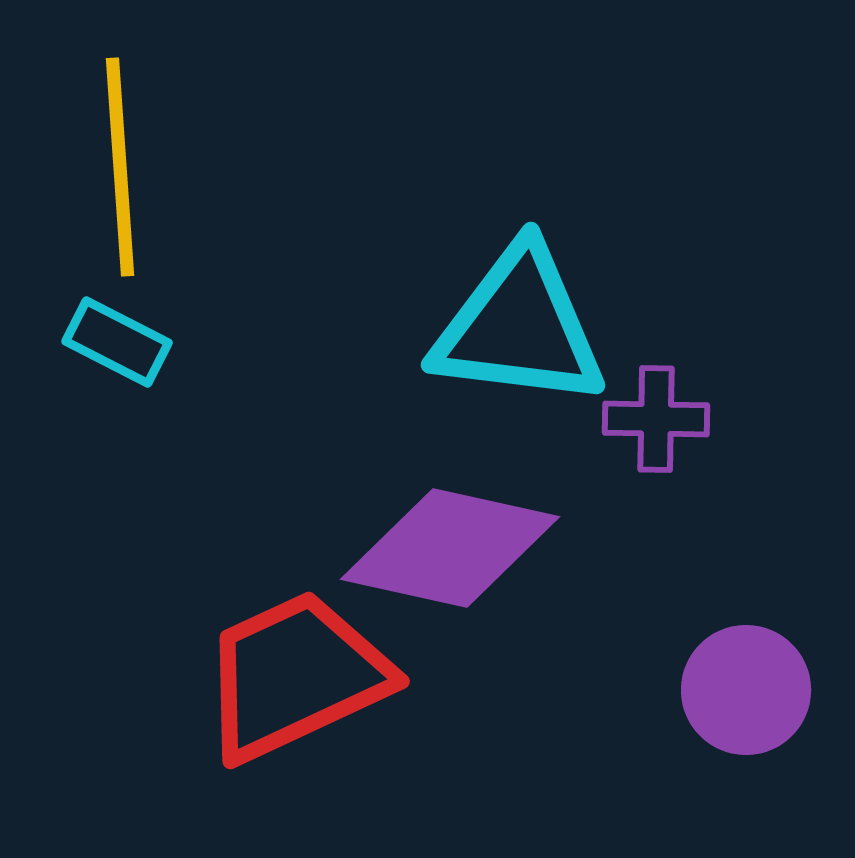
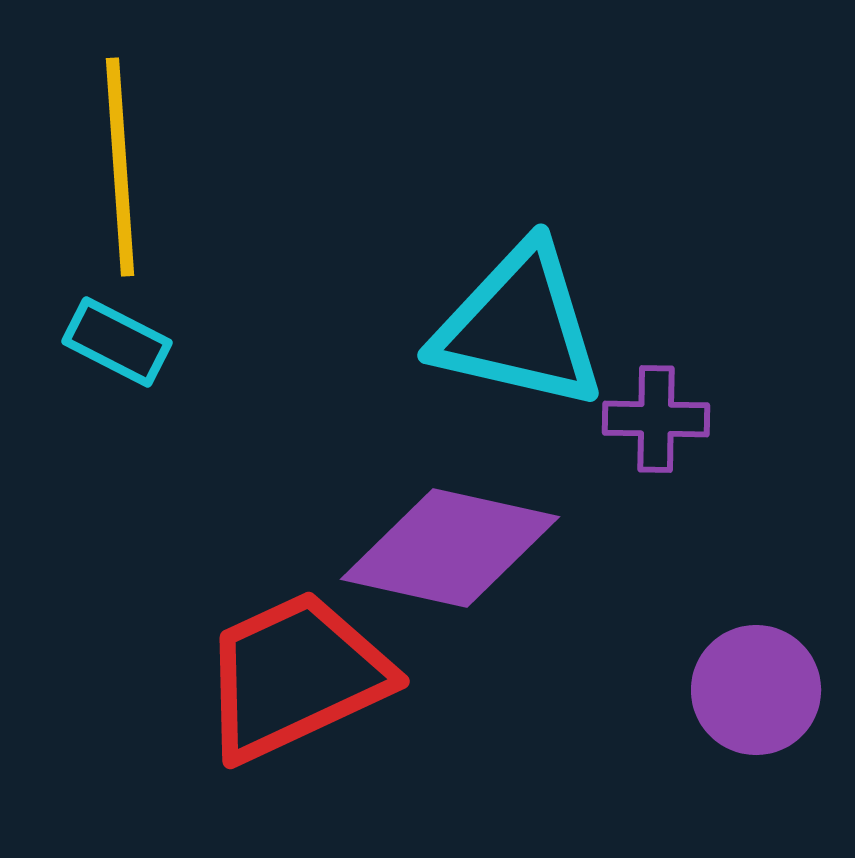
cyan triangle: rotated 6 degrees clockwise
purple circle: moved 10 px right
